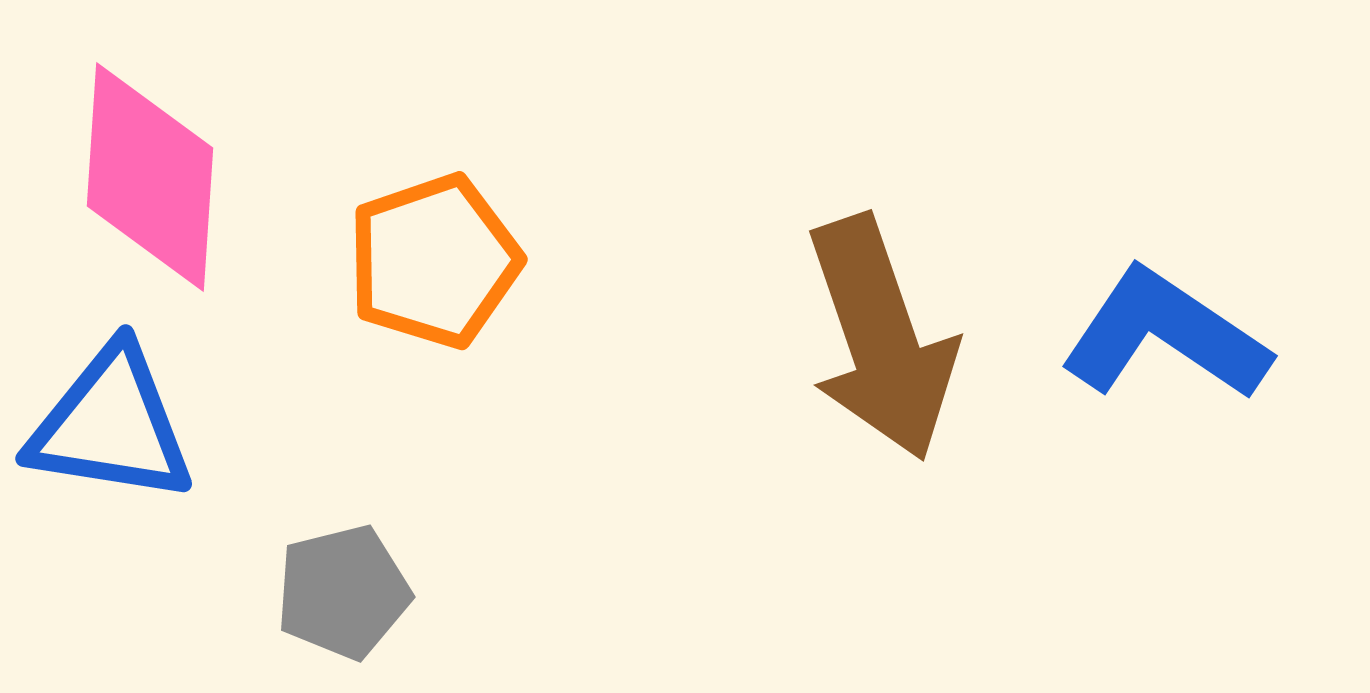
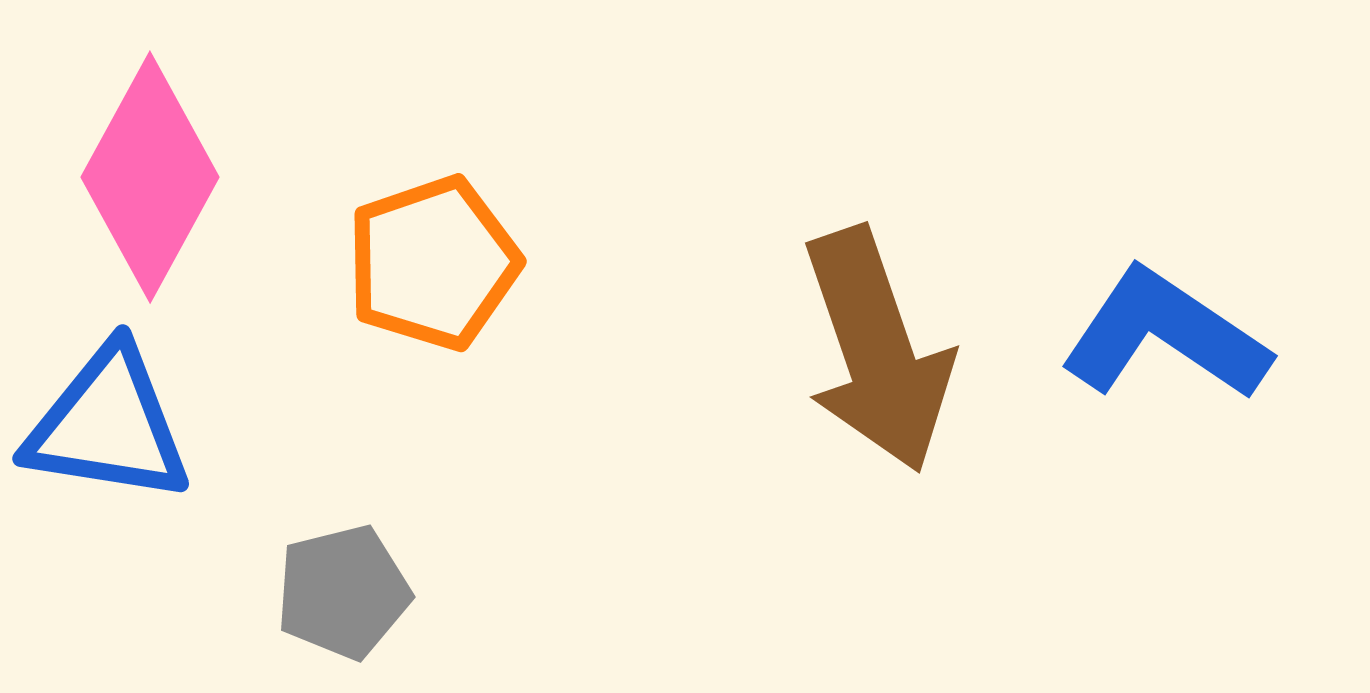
pink diamond: rotated 25 degrees clockwise
orange pentagon: moved 1 px left, 2 px down
brown arrow: moved 4 px left, 12 px down
blue triangle: moved 3 px left
